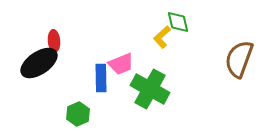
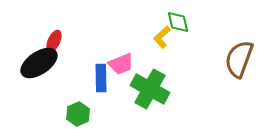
red ellipse: rotated 30 degrees clockwise
